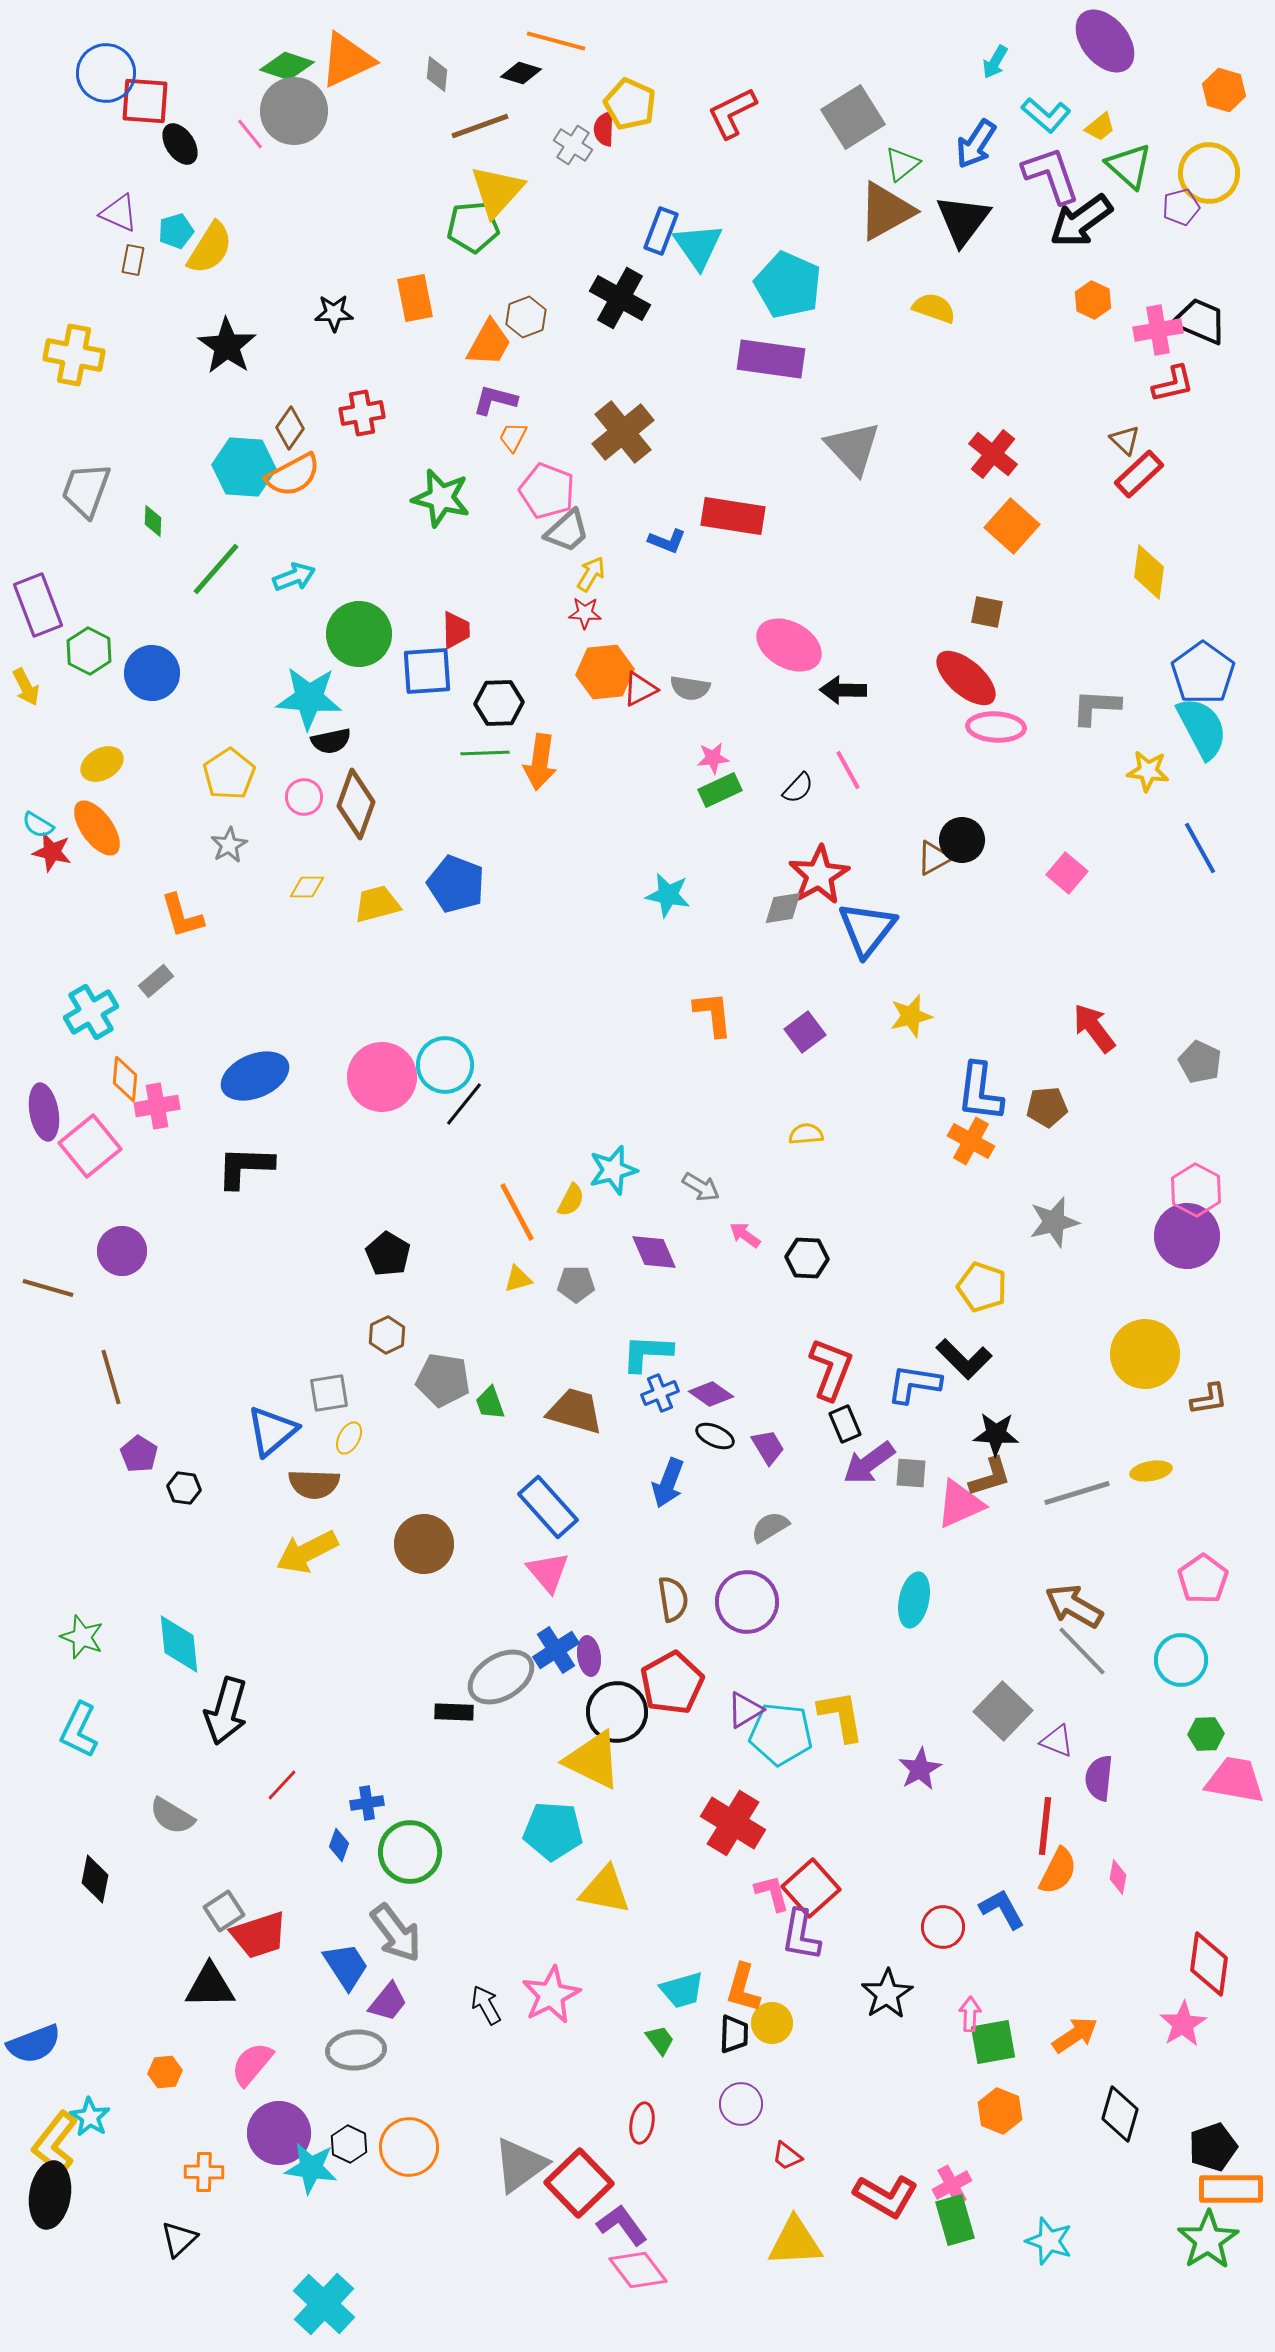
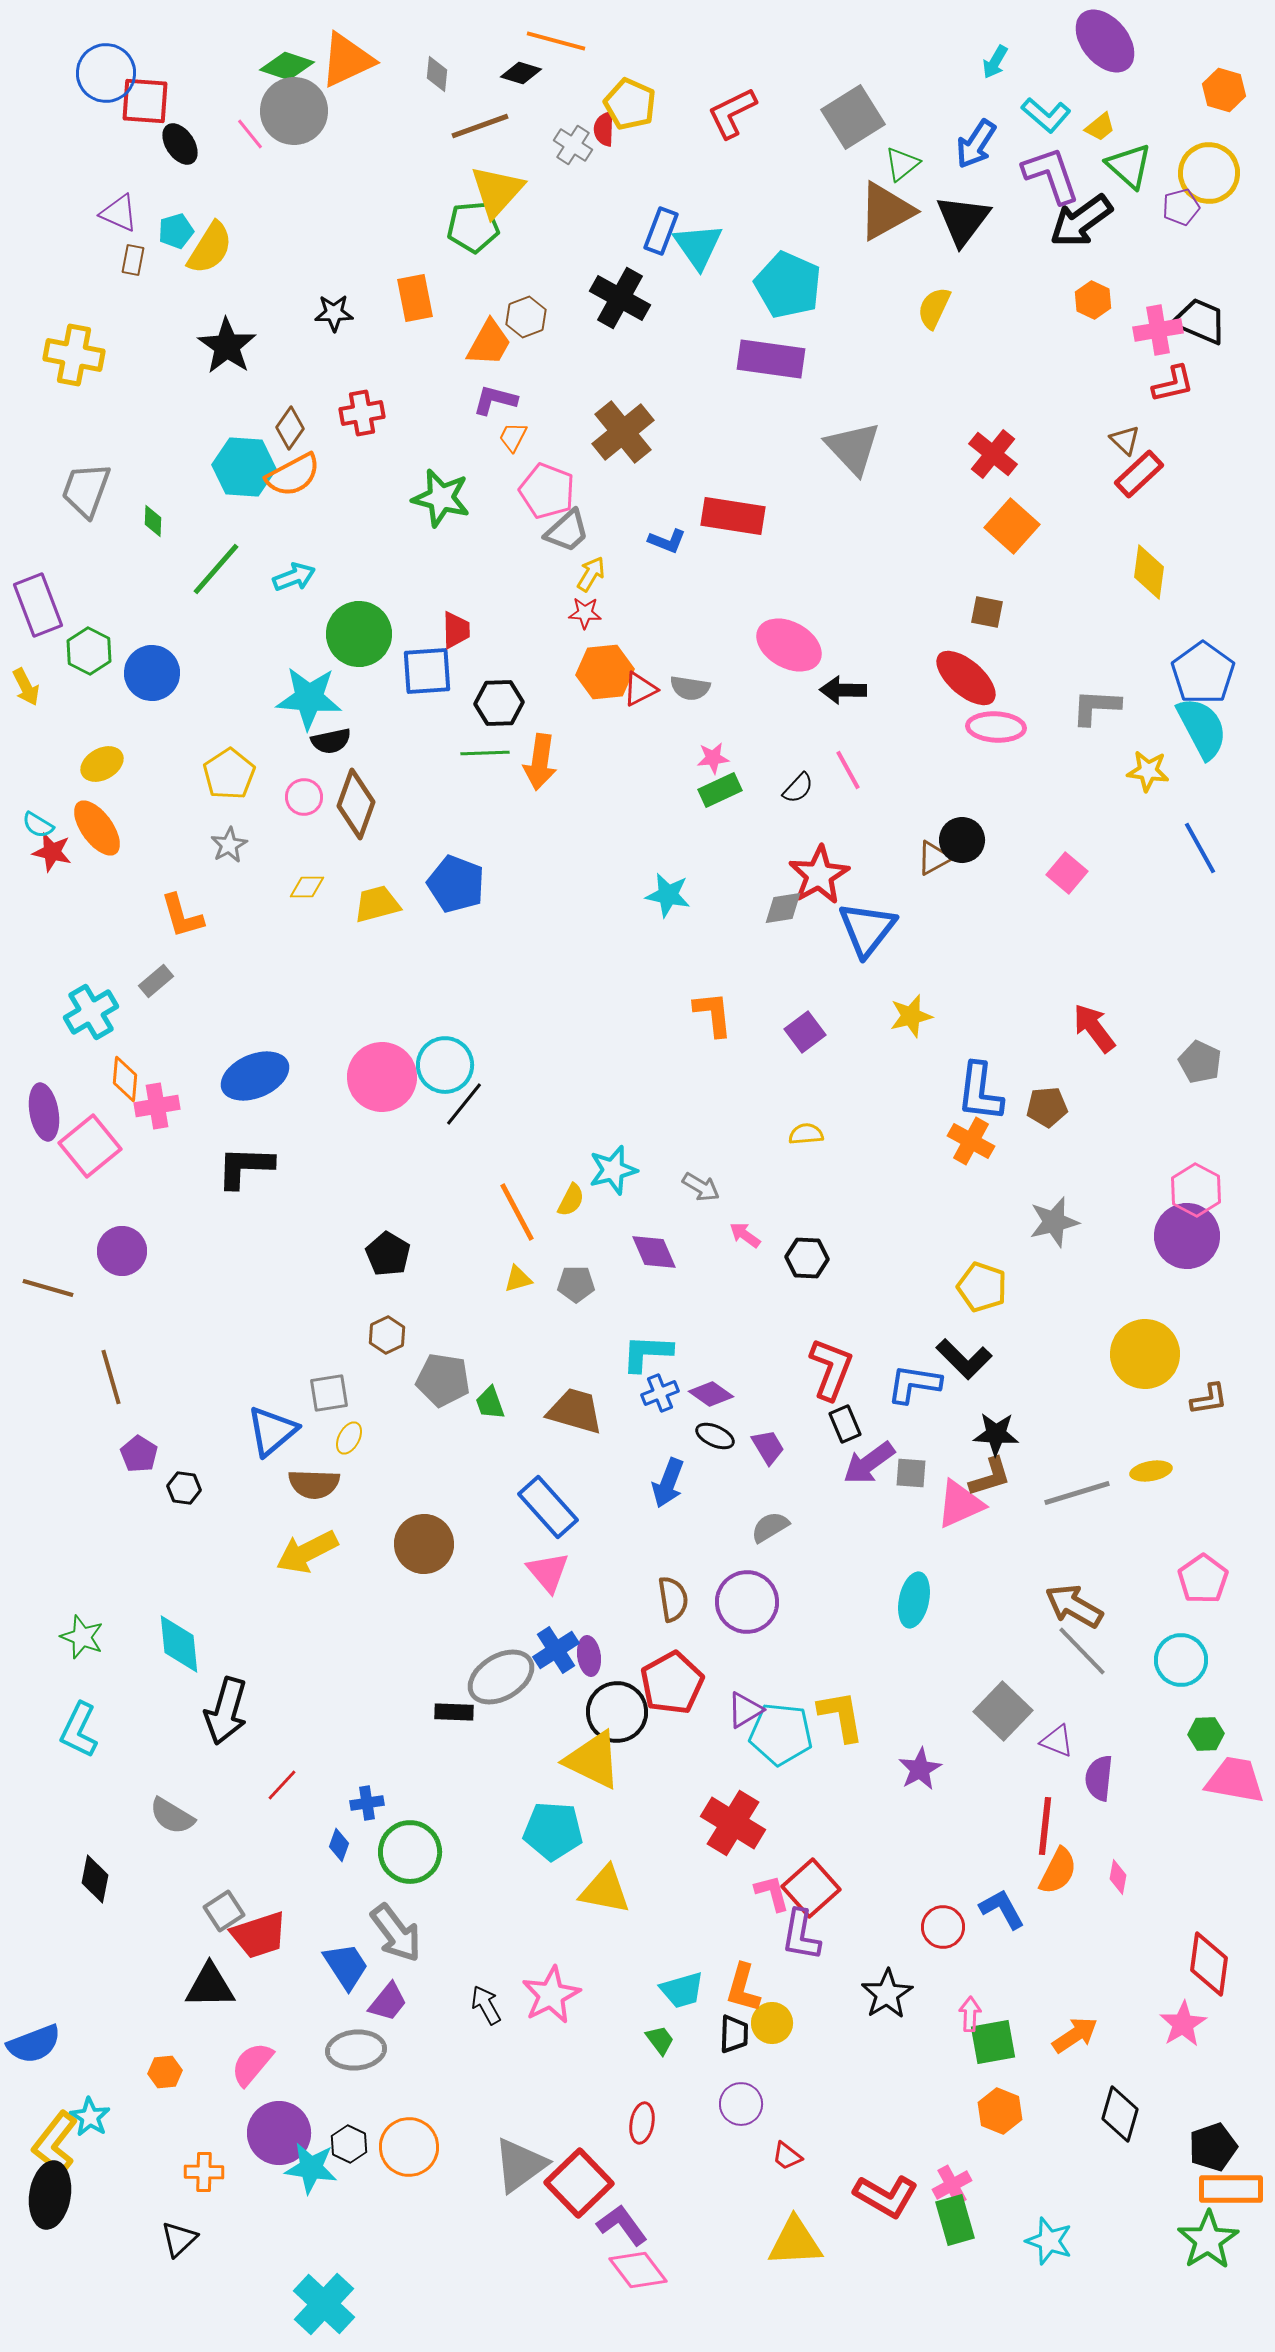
yellow semicircle at (934, 308): rotated 84 degrees counterclockwise
